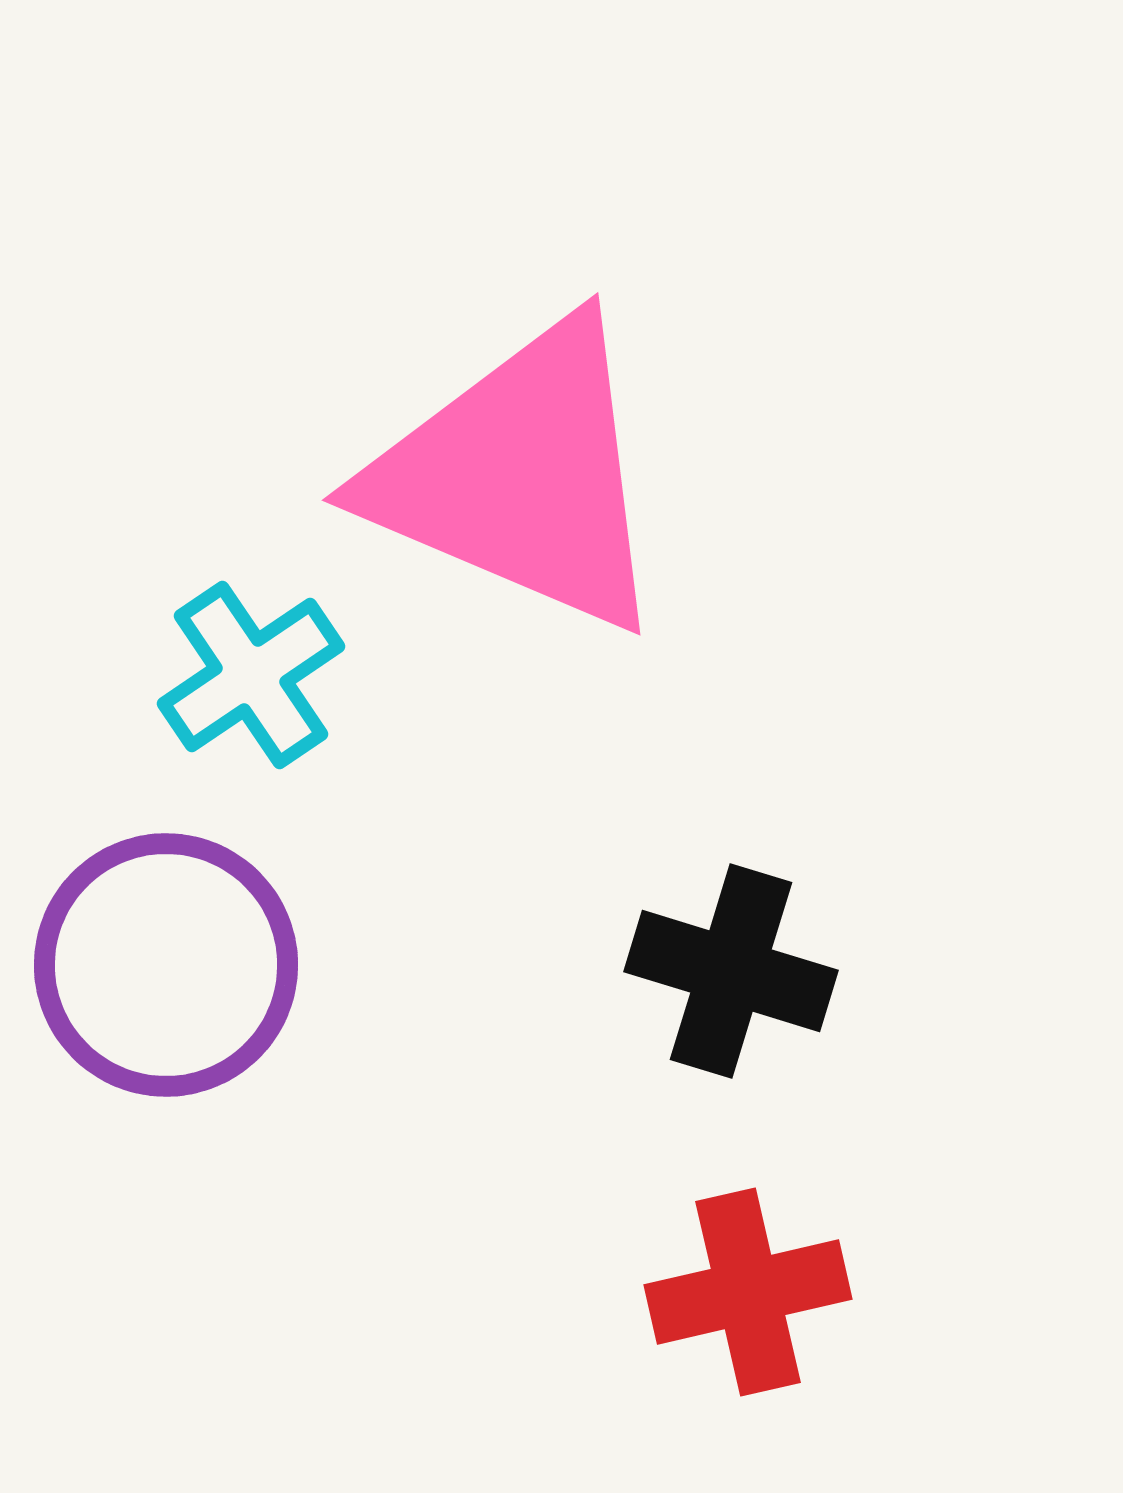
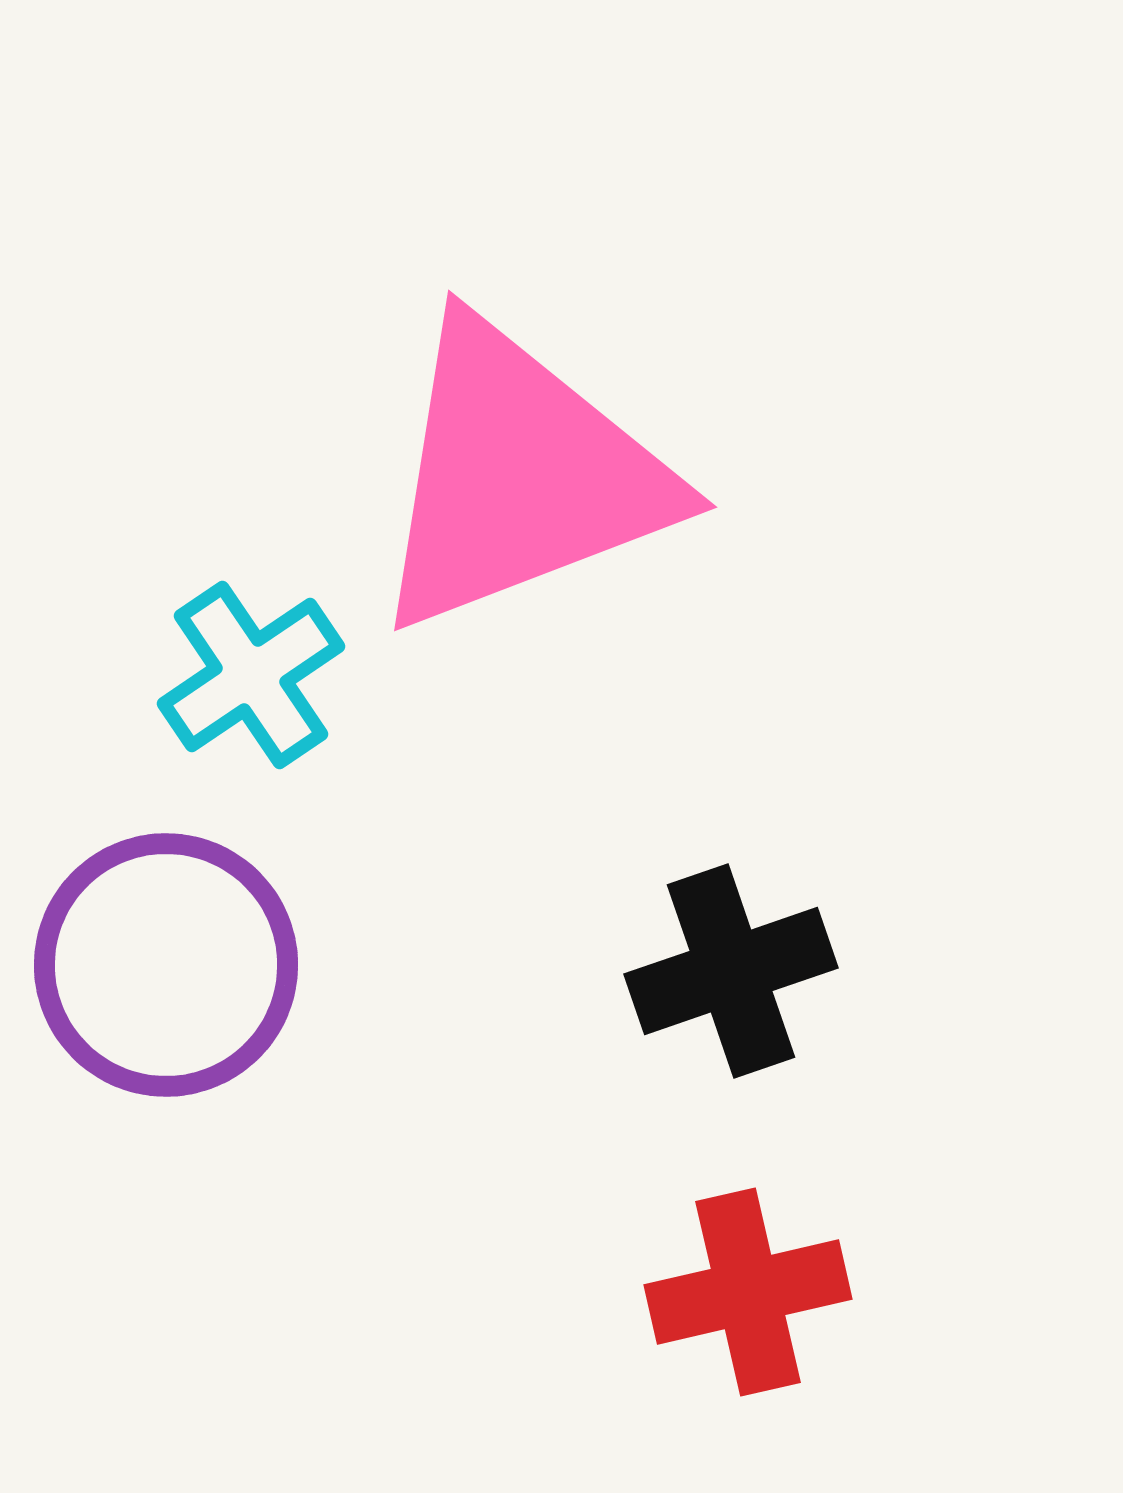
pink triangle: rotated 44 degrees counterclockwise
black cross: rotated 36 degrees counterclockwise
